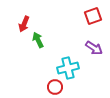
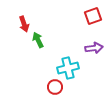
red arrow: rotated 42 degrees counterclockwise
purple arrow: rotated 42 degrees counterclockwise
